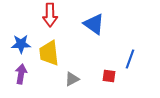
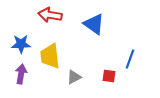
red arrow: rotated 100 degrees clockwise
yellow trapezoid: moved 1 px right, 3 px down
gray triangle: moved 2 px right, 2 px up
